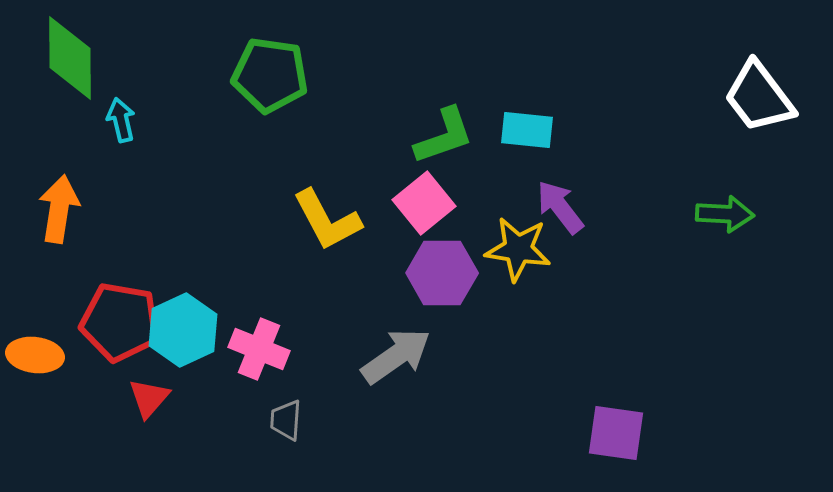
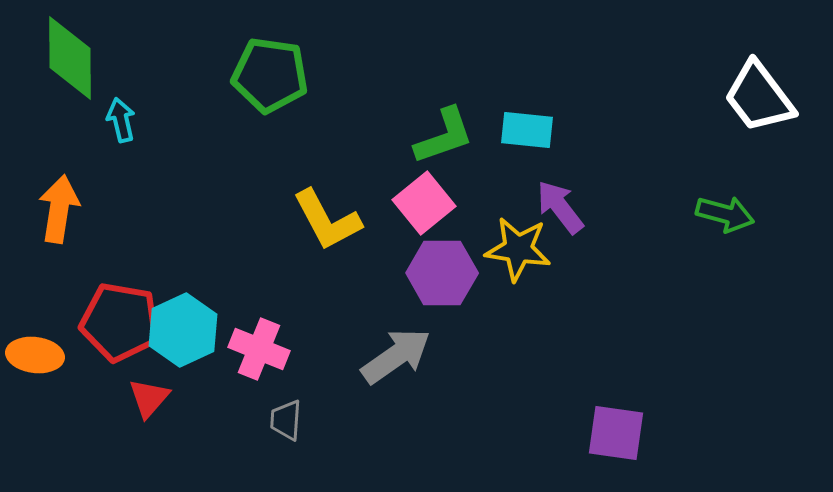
green arrow: rotated 12 degrees clockwise
